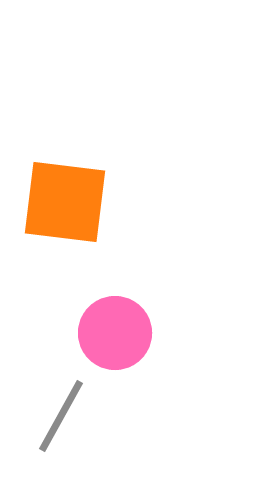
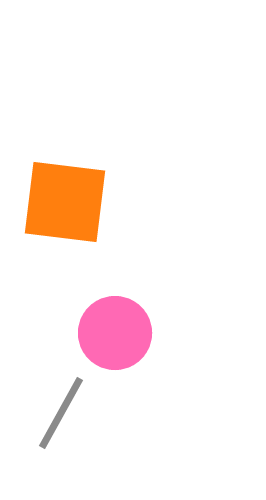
gray line: moved 3 px up
